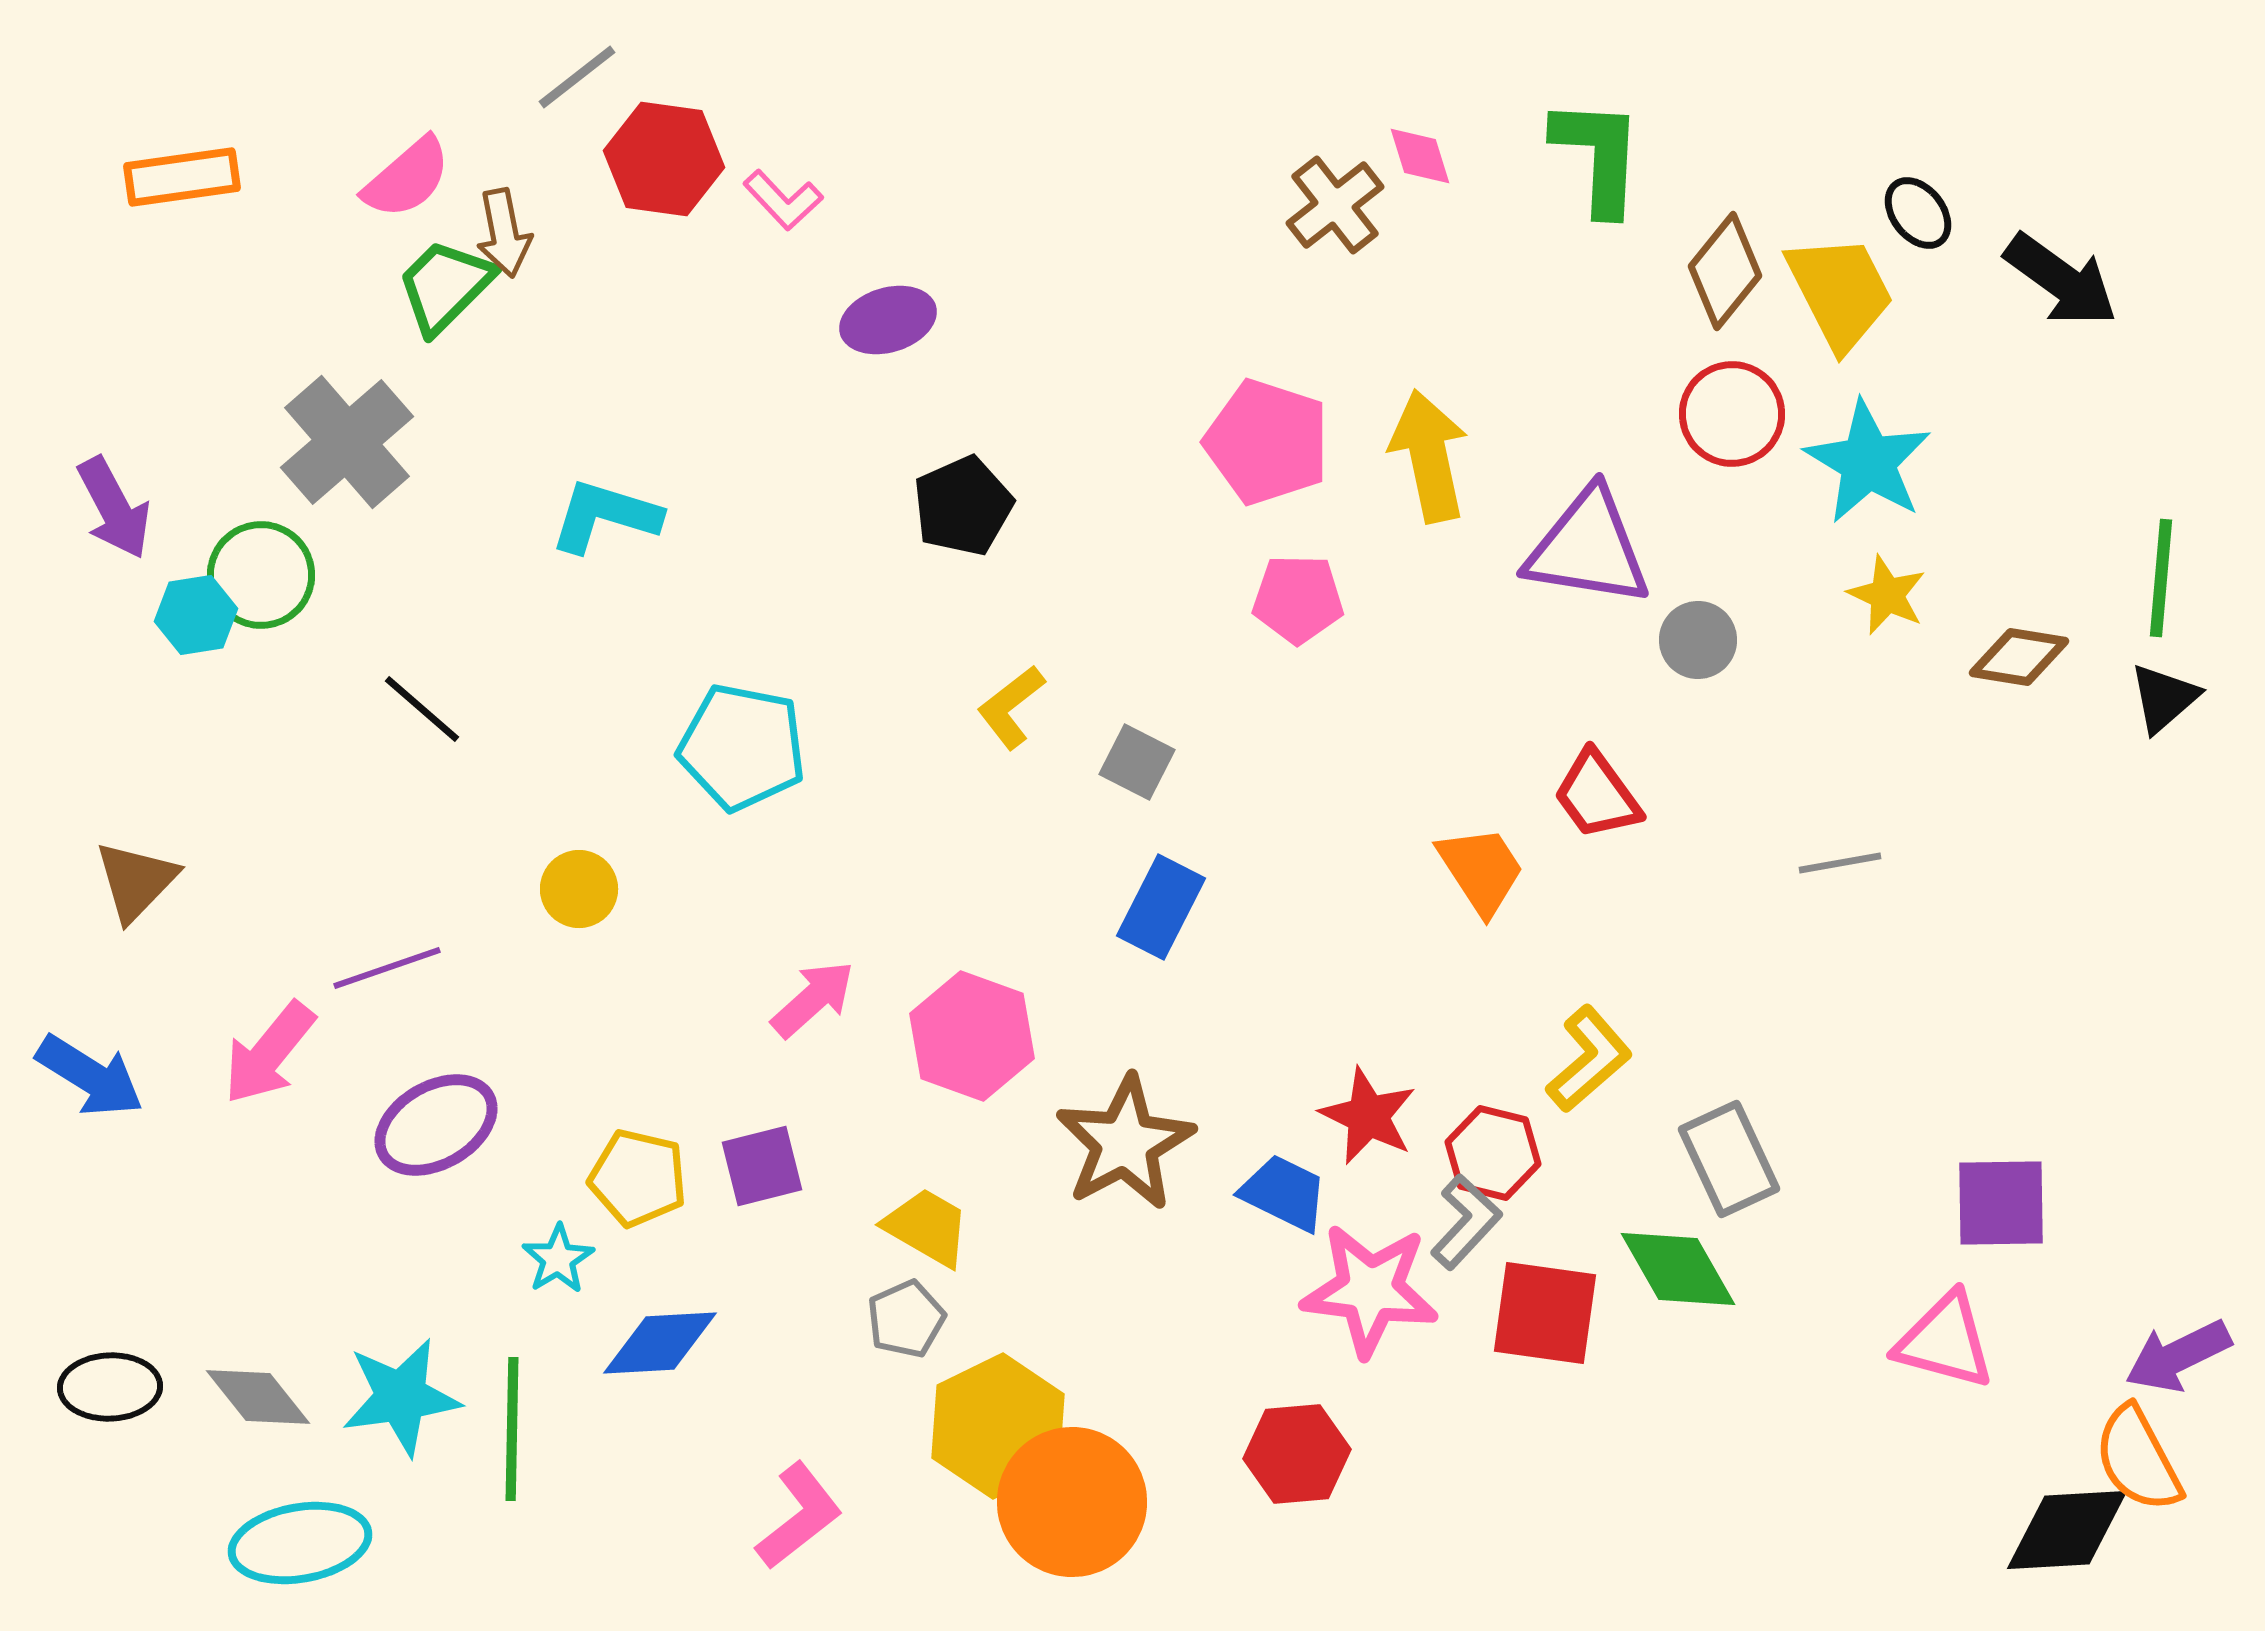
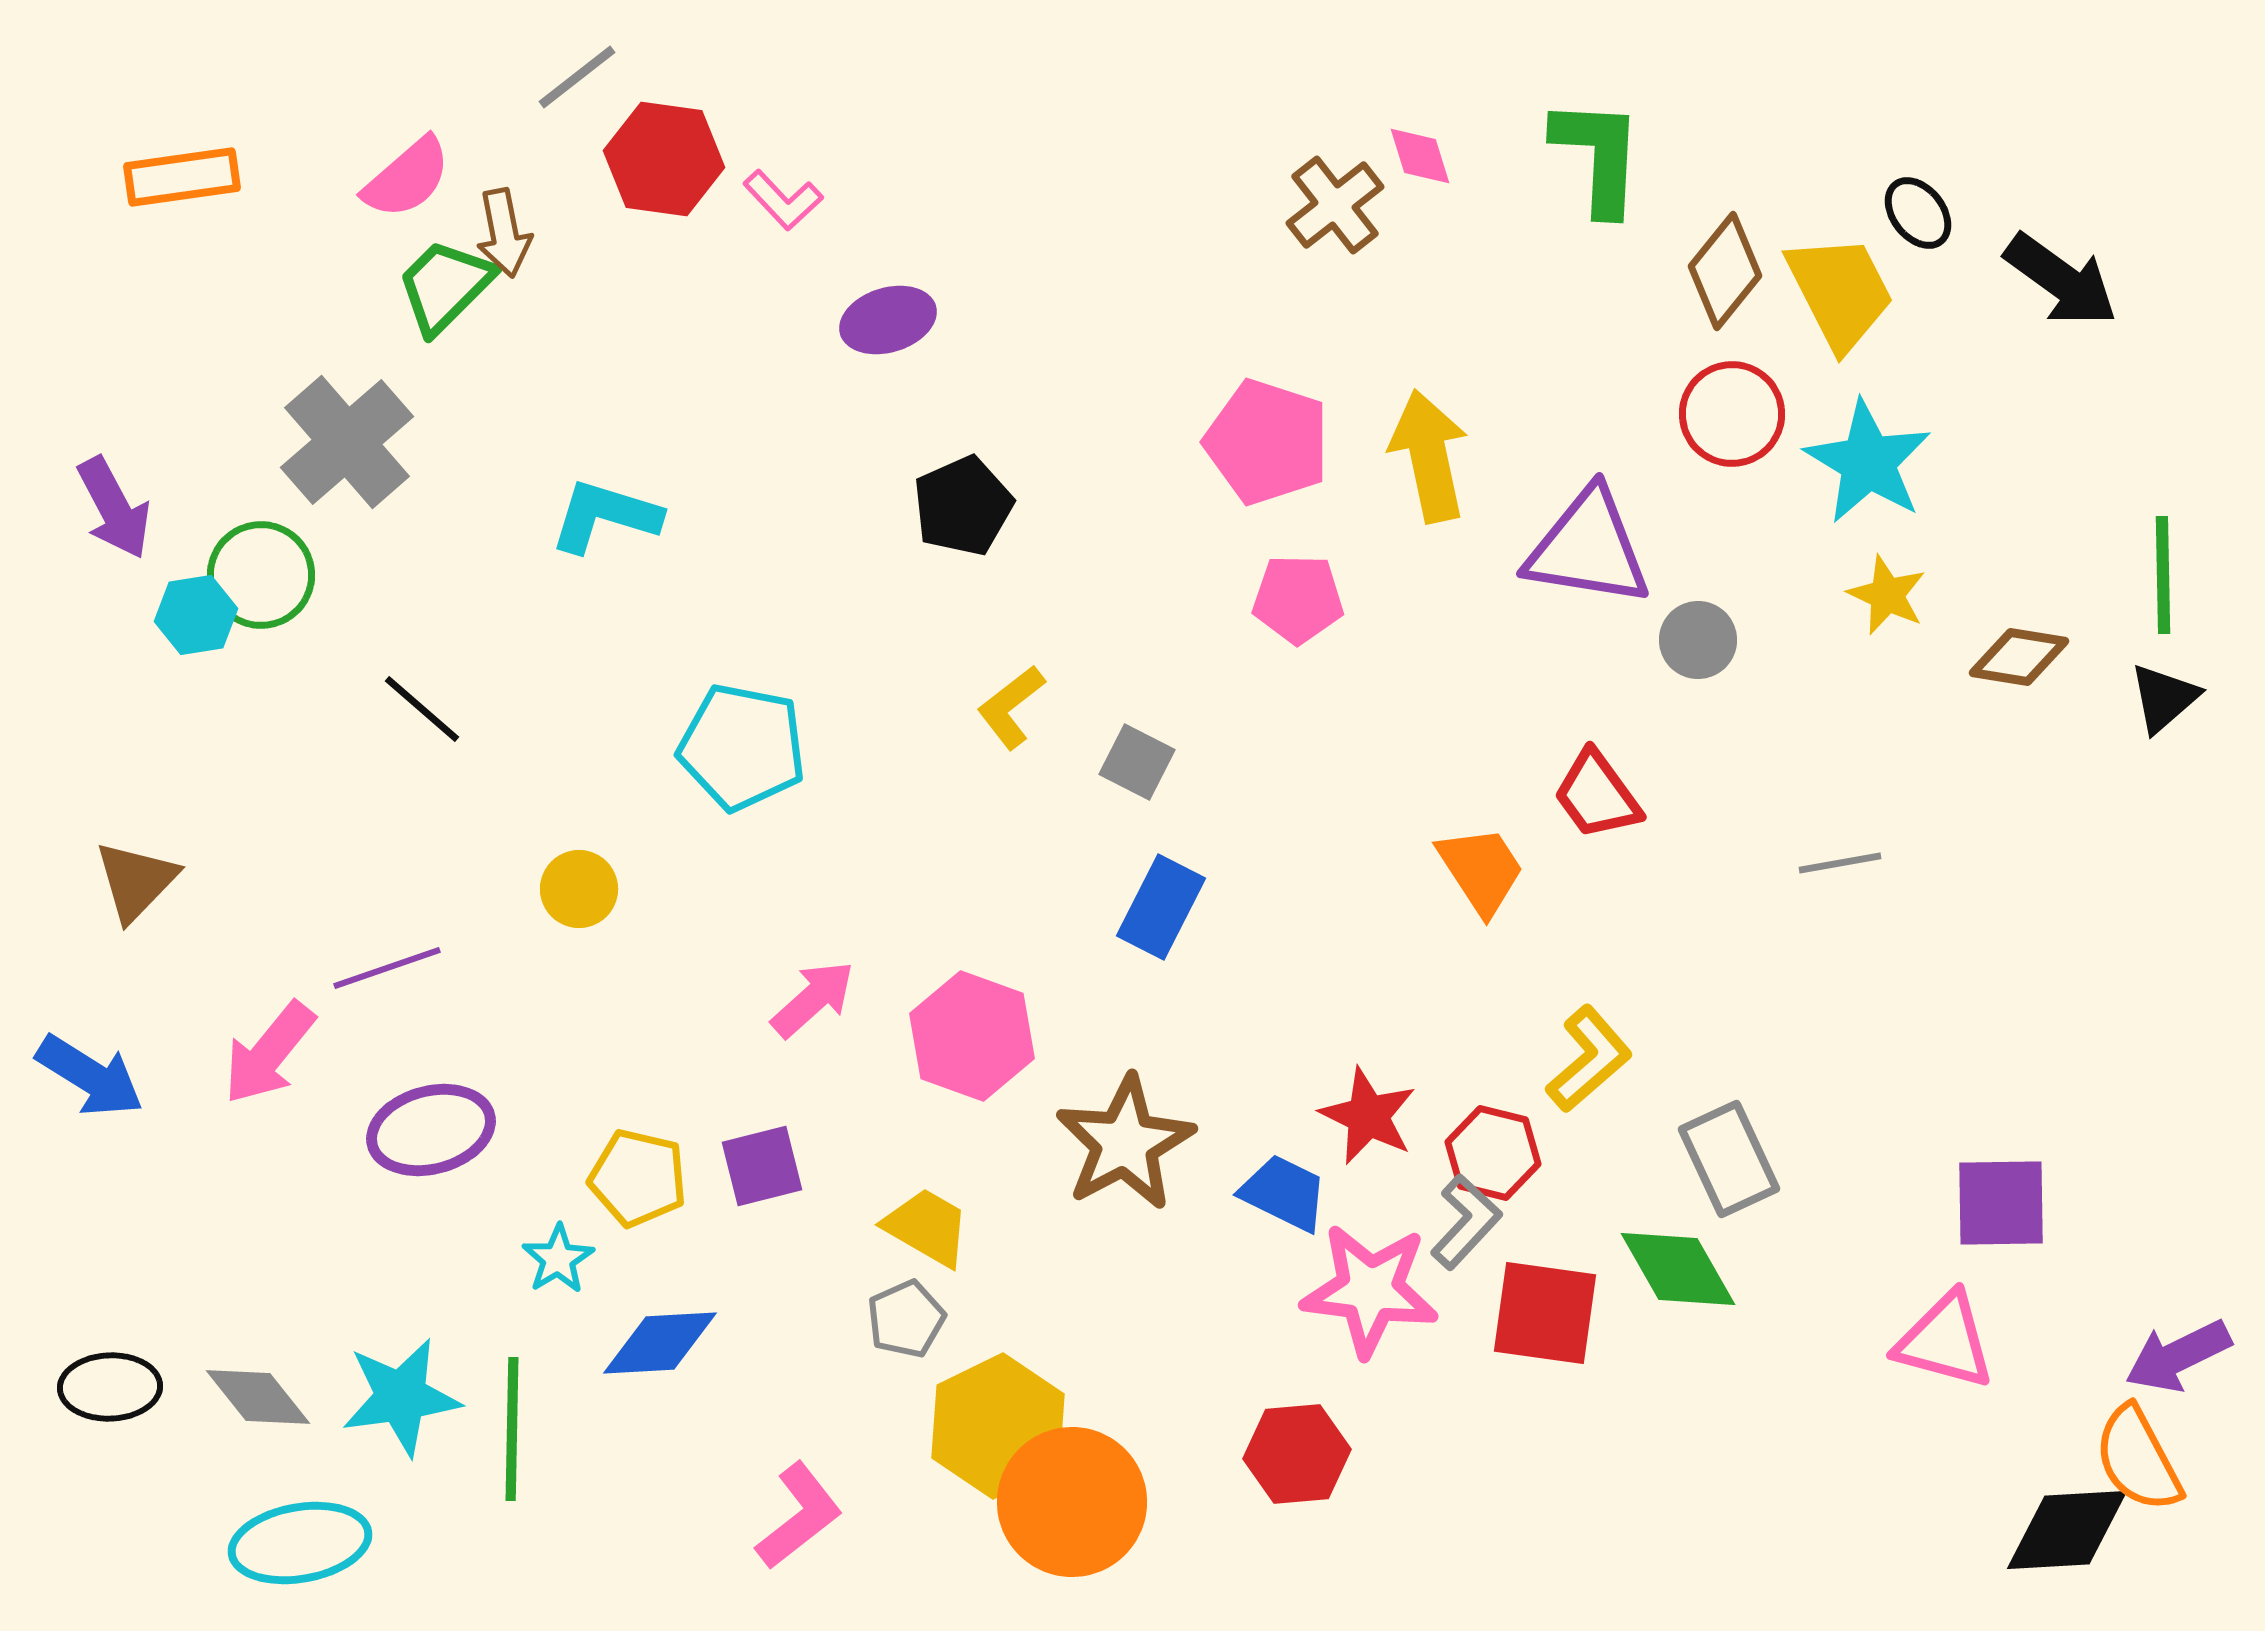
green line at (2161, 578): moved 2 px right, 3 px up; rotated 6 degrees counterclockwise
purple ellipse at (436, 1125): moved 5 px left, 5 px down; rotated 15 degrees clockwise
